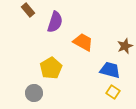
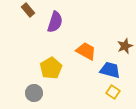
orange trapezoid: moved 3 px right, 9 px down
